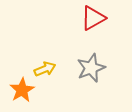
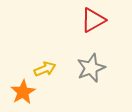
red triangle: moved 2 px down
orange star: moved 1 px right, 2 px down
